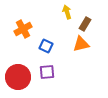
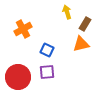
blue square: moved 1 px right, 4 px down
